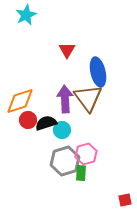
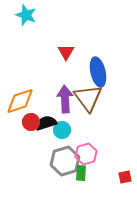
cyan star: rotated 25 degrees counterclockwise
red triangle: moved 1 px left, 2 px down
red circle: moved 3 px right, 2 px down
red square: moved 23 px up
